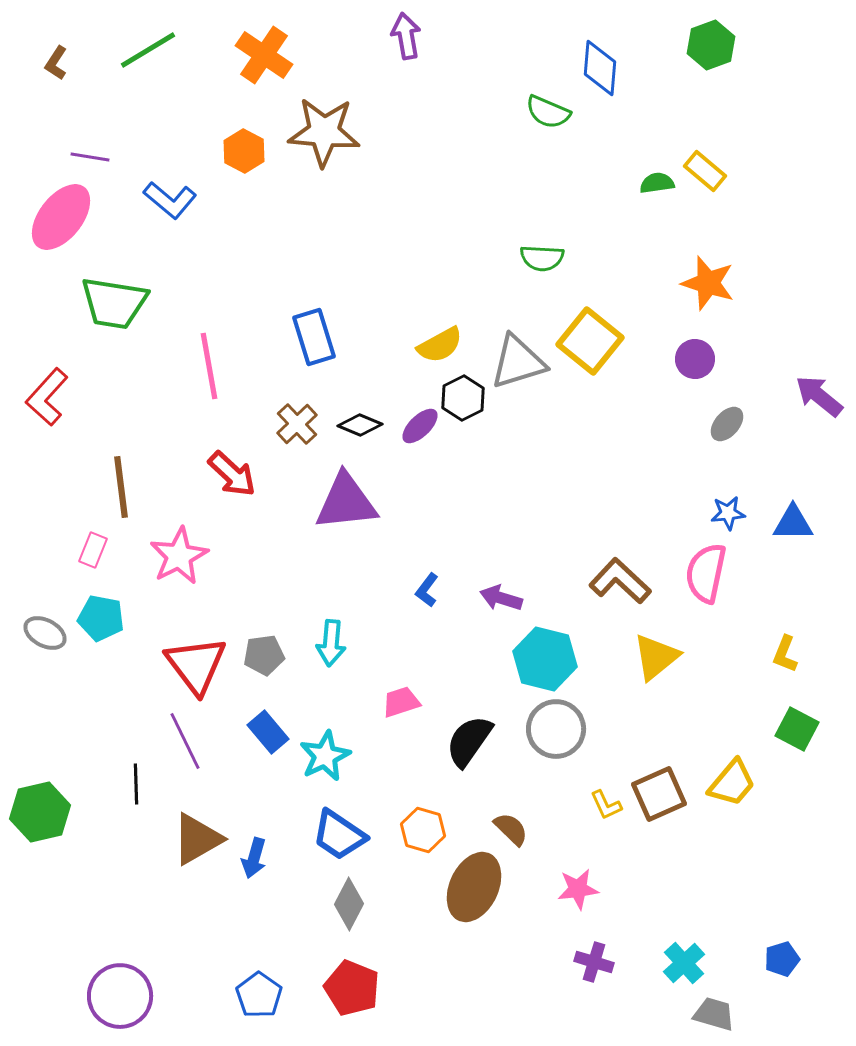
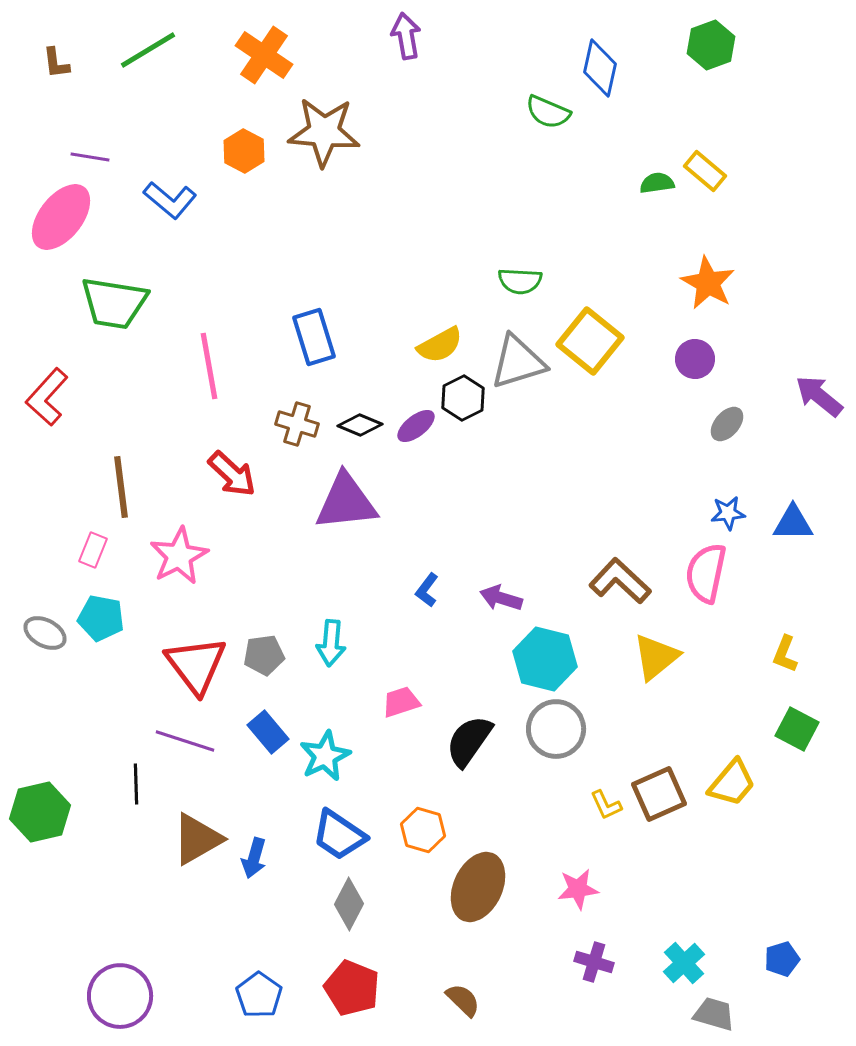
brown L-shape at (56, 63): rotated 40 degrees counterclockwise
blue diamond at (600, 68): rotated 8 degrees clockwise
green semicircle at (542, 258): moved 22 px left, 23 px down
orange star at (708, 283): rotated 12 degrees clockwise
brown cross at (297, 424): rotated 30 degrees counterclockwise
purple ellipse at (420, 426): moved 4 px left; rotated 6 degrees clockwise
purple line at (185, 741): rotated 46 degrees counterclockwise
brown semicircle at (511, 829): moved 48 px left, 171 px down
brown ellipse at (474, 887): moved 4 px right
